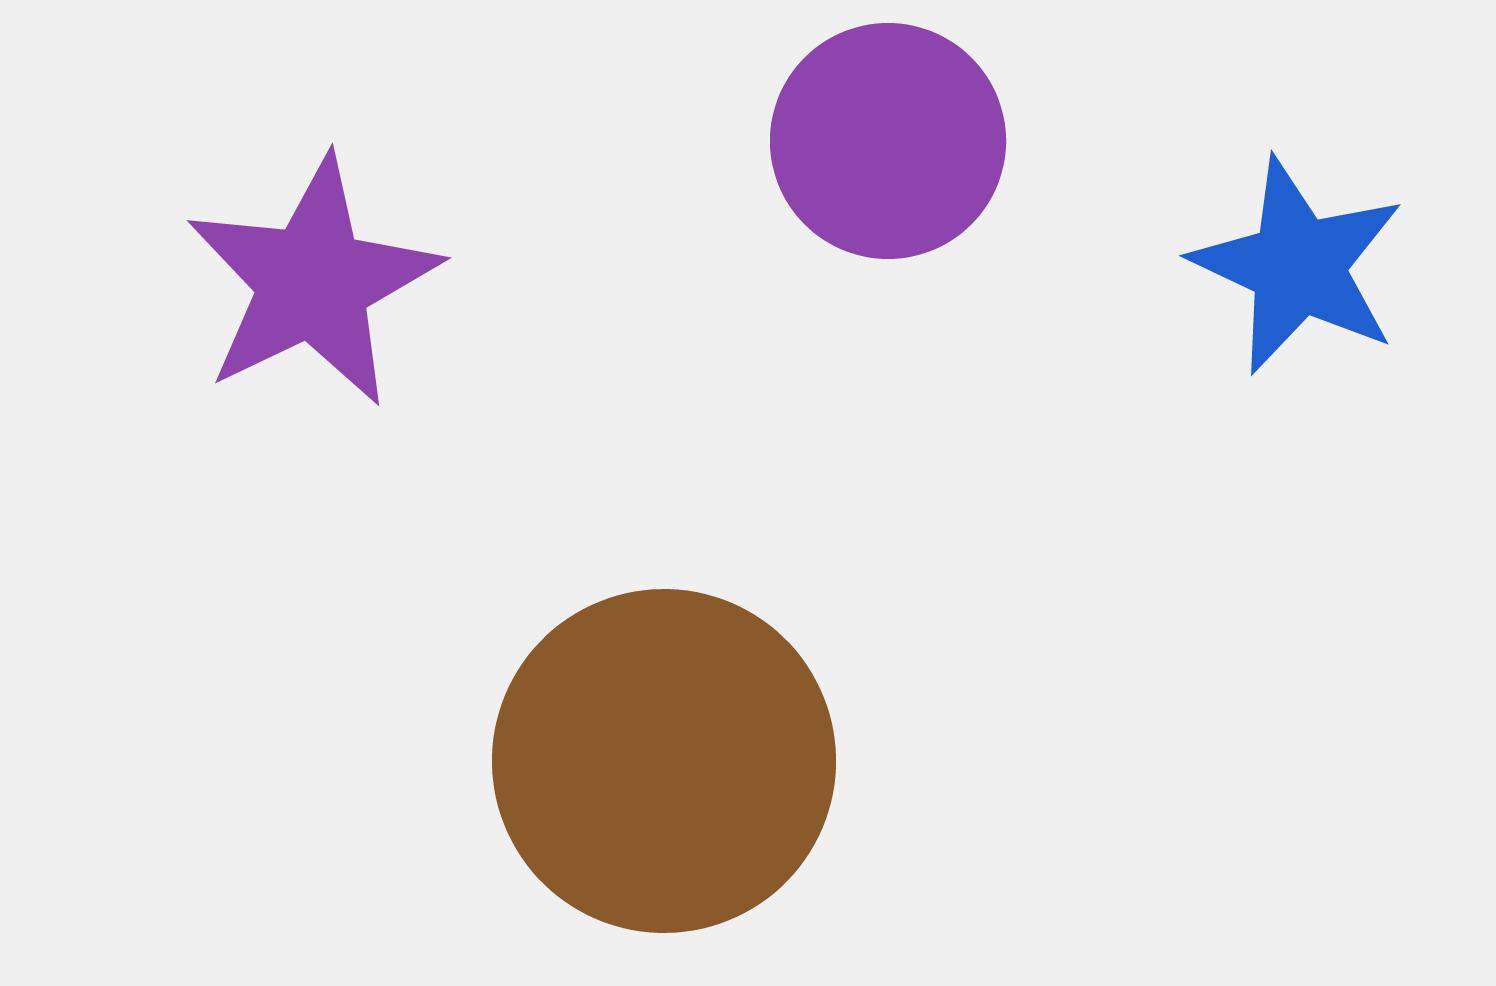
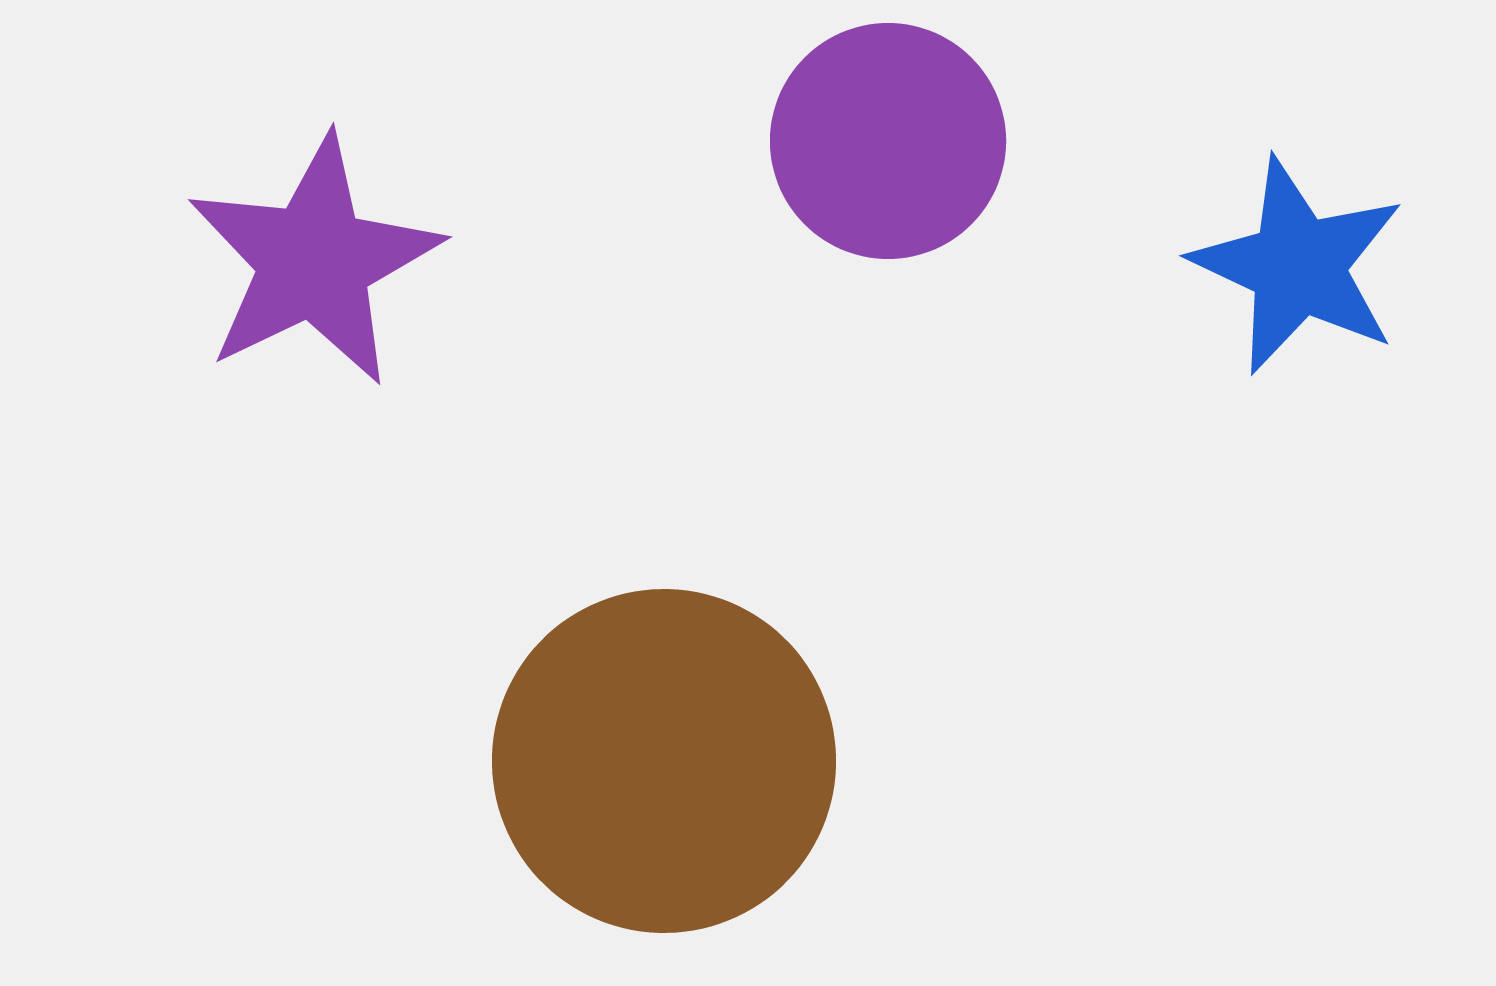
purple star: moved 1 px right, 21 px up
